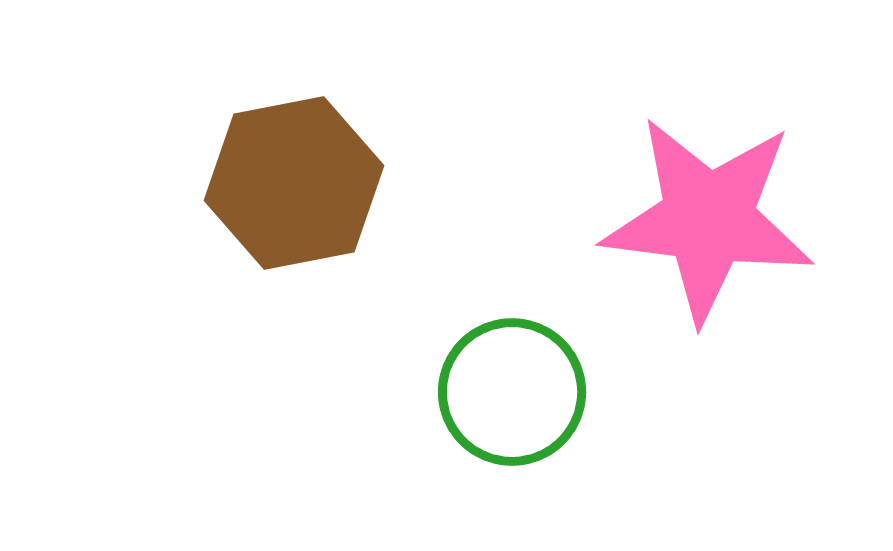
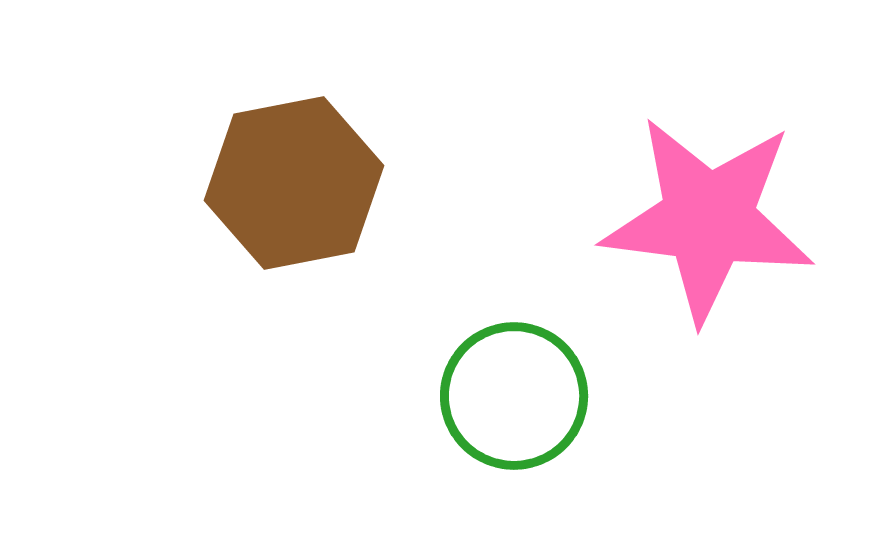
green circle: moved 2 px right, 4 px down
